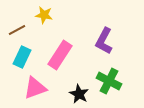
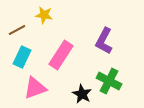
pink rectangle: moved 1 px right
black star: moved 3 px right
